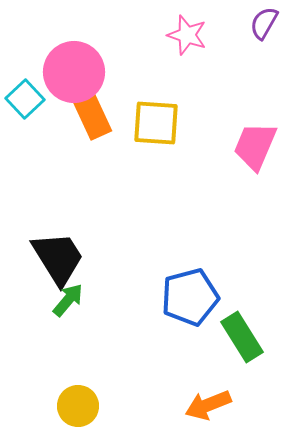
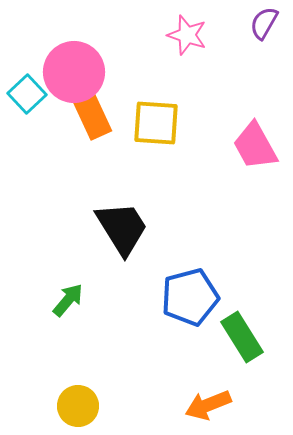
cyan square: moved 2 px right, 5 px up
pink trapezoid: rotated 52 degrees counterclockwise
black trapezoid: moved 64 px right, 30 px up
